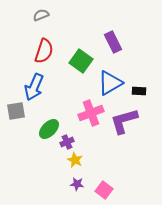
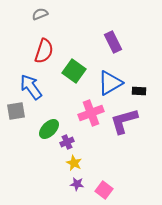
gray semicircle: moved 1 px left, 1 px up
green square: moved 7 px left, 10 px down
blue arrow: moved 3 px left; rotated 120 degrees clockwise
yellow star: moved 1 px left, 3 px down
